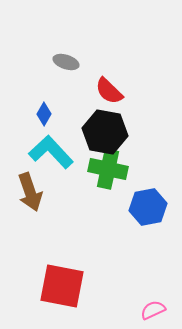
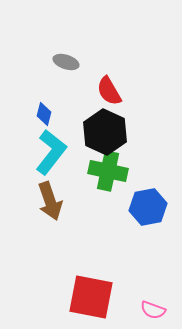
red semicircle: rotated 16 degrees clockwise
blue diamond: rotated 15 degrees counterclockwise
black hexagon: rotated 15 degrees clockwise
cyan L-shape: rotated 81 degrees clockwise
green cross: moved 2 px down
brown arrow: moved 20 px right, 9 px down
red square: moved 29 px right, 11 px down
pink semicircle: rotated 135 degrees counterclockwise
